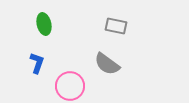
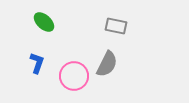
green ellipse: moved 2 px up; rotated 35 degrees counterclockwise
gray semicircle: rotated 100 degrees counterclockwise
pink circle: moved 4 px right, 10 px up
